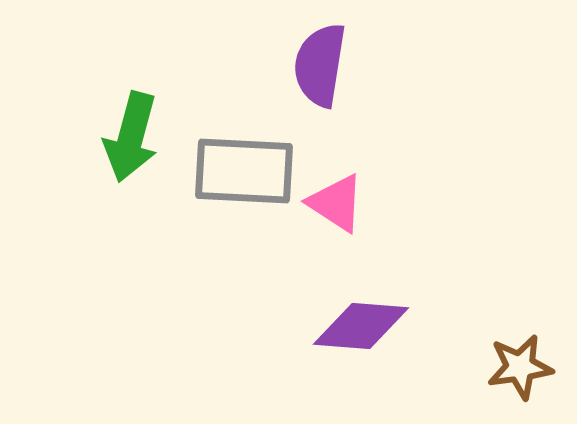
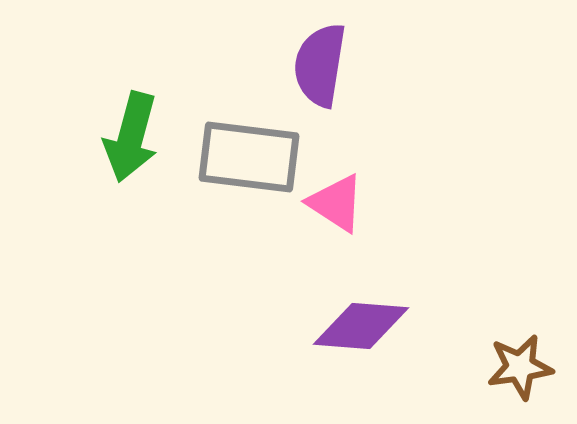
gray rectangle: moved 5 px right, 14 px up; rotated 4 degrees clockwise
